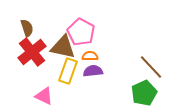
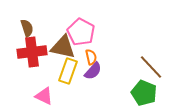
red cross: rotated 32 degrees clockwise
orange semicircle: moved 1 px right, 1 px down; rotated 77 degrees clockwise
purple semicircle: rotated 138 degrees clockwise
green pentagon: rotated 25 degrees counterclockwise
